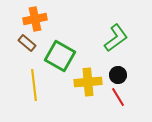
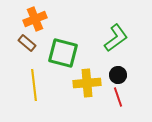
orange cross: rotated 10 degrees counterclockwise
green square: moved 3 px right, 3 px up; rotated 16 degrees counterclockwise
yellow cross: moved 1 px left, 1 px down
red line: rotated 12 degrees clockwise
